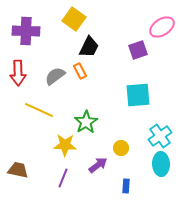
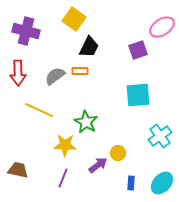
purple cross: rotated 12 degrees clockwise
orange rectangle: rotated 63 degrees counterclockwise
green star: rotated 10 degrees counterclockwise
yellow circle: moved 3 px left, 5 px down
cyan ellipse: moved 1 px right, 19 px down; rotated 45 degrees clockwise
blue rectangle: moved 5 px right, 3 px up
